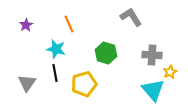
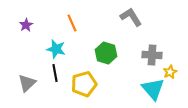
orange line: moved 3 px right, 1 px up
gray triangle: rotated 12 degrees clockwise
cyan triangle: moved 1 px up
